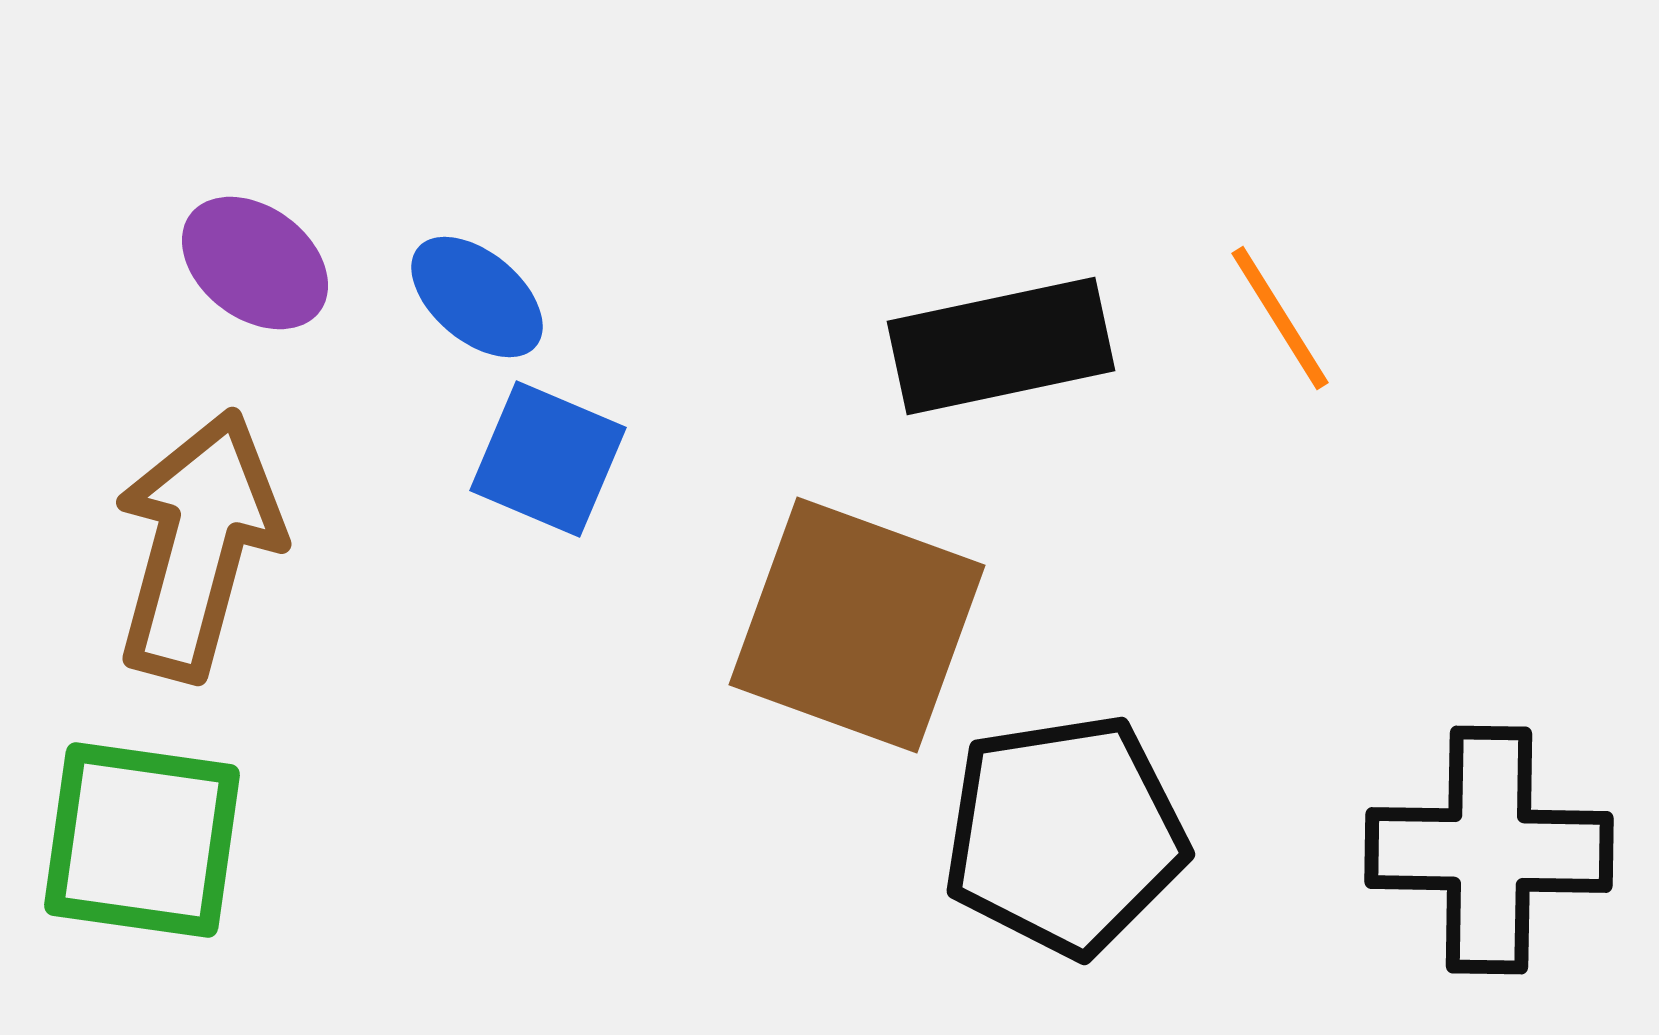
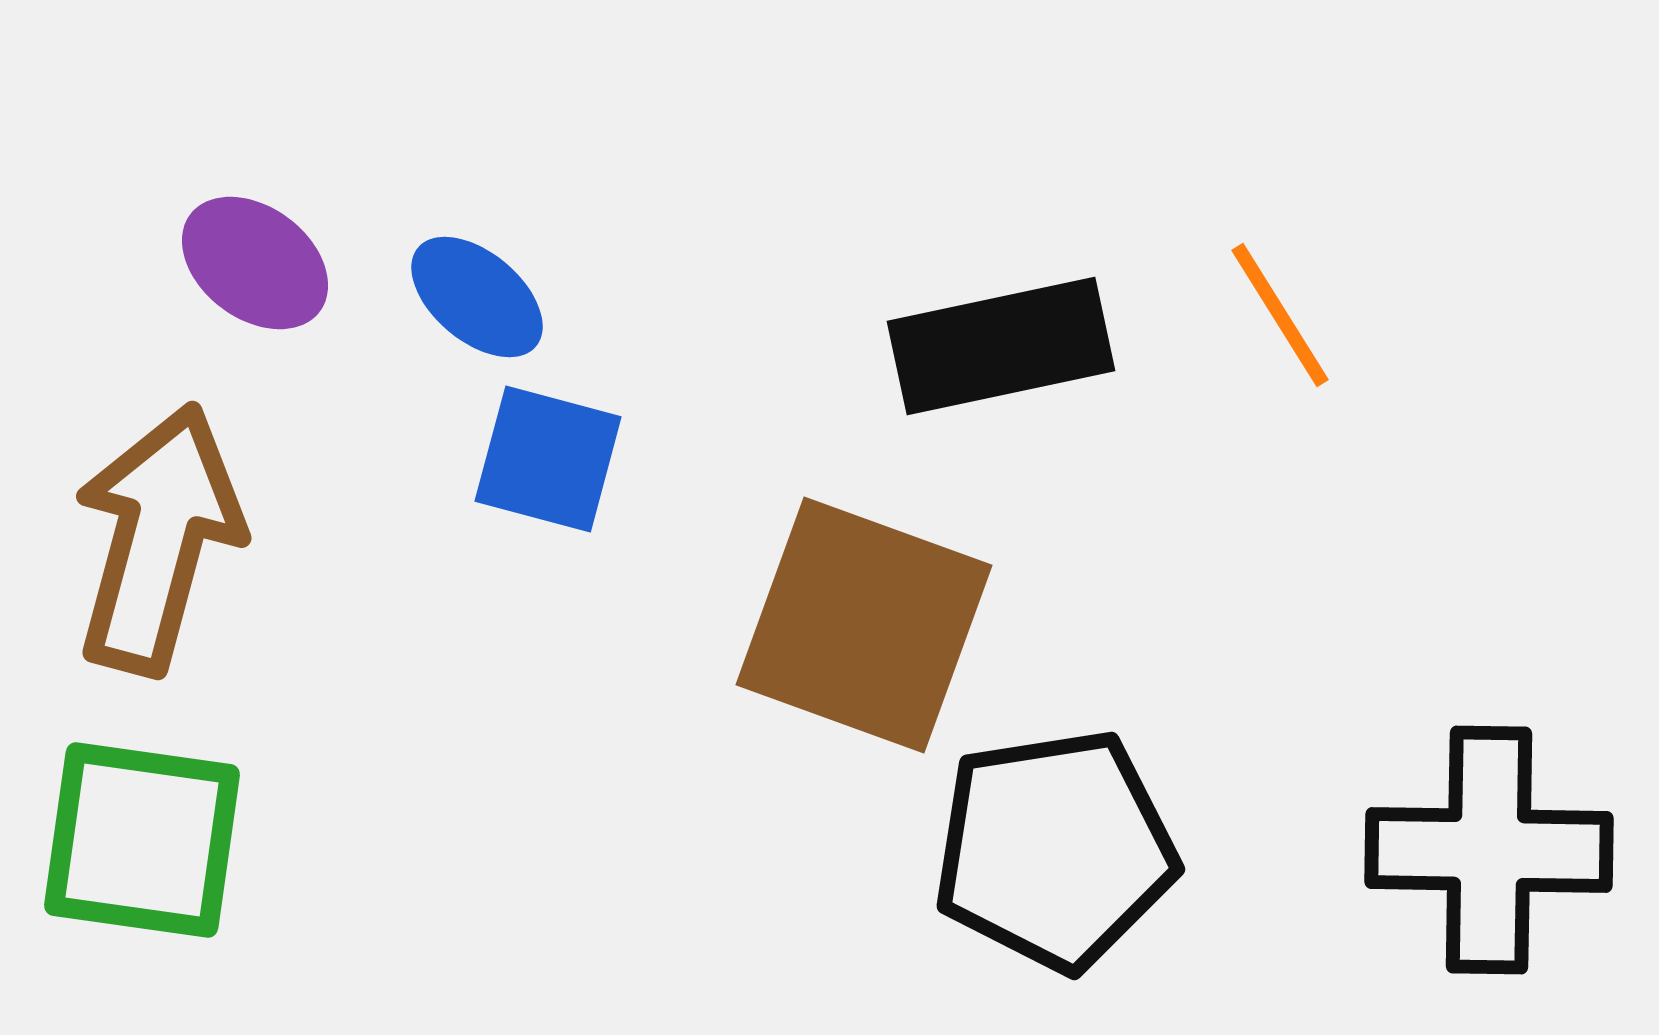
orange line: moved 3 px up
blue square: rotated 8 degrees counterclockwise
brown arrow: moved 40 px left, 6 px up
brown square: moved 7 px right
black pentagon: moved 10 px left, 15 px down
